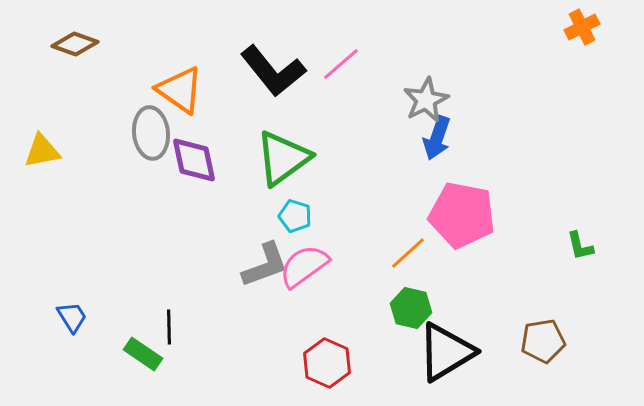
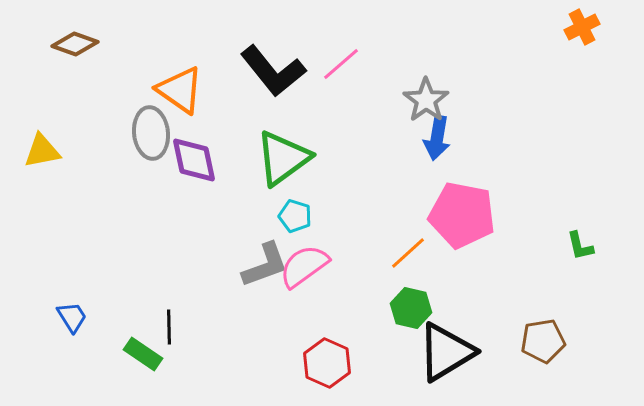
gray star: rotated 9 degrees counterclockwise
blue arrow: rotated 9 degrees counterclockwise
